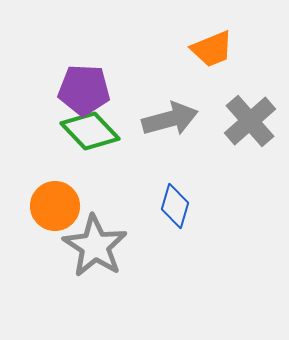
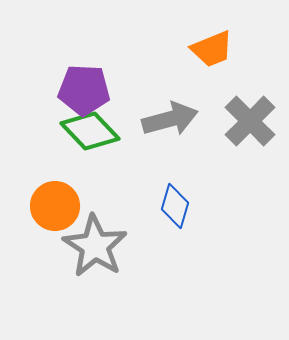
gray cross: rotated 4 degrees counterclockwise
